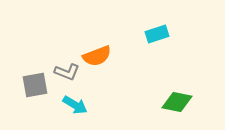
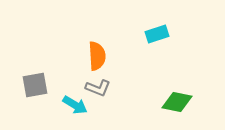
orange semicircle: rotated 72 degrees counterclockwise
gray L-shape: moved 31 px right, 16 px down
